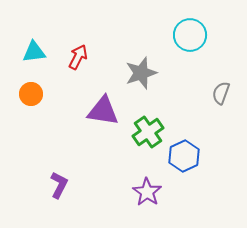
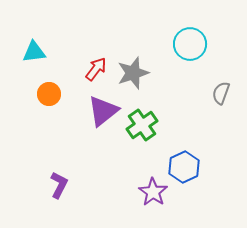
cyan circle: moved 9 px down
red arrow: moved 18 px right, 12 px down; rotated 10 degrees clockwise
gray star: moved 8 px left
orange circle: moved 18 px right
purple triangle: rotated 48 degrees counterclockwise
green cross: moved 6 px left, 7 px up
blue hexagon: moved 11 px down
purple star: moved 6 px right
